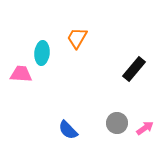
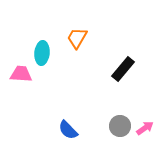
black rectangle: moved 11 px left
gray circle: moved 3 px right, 3 px down
